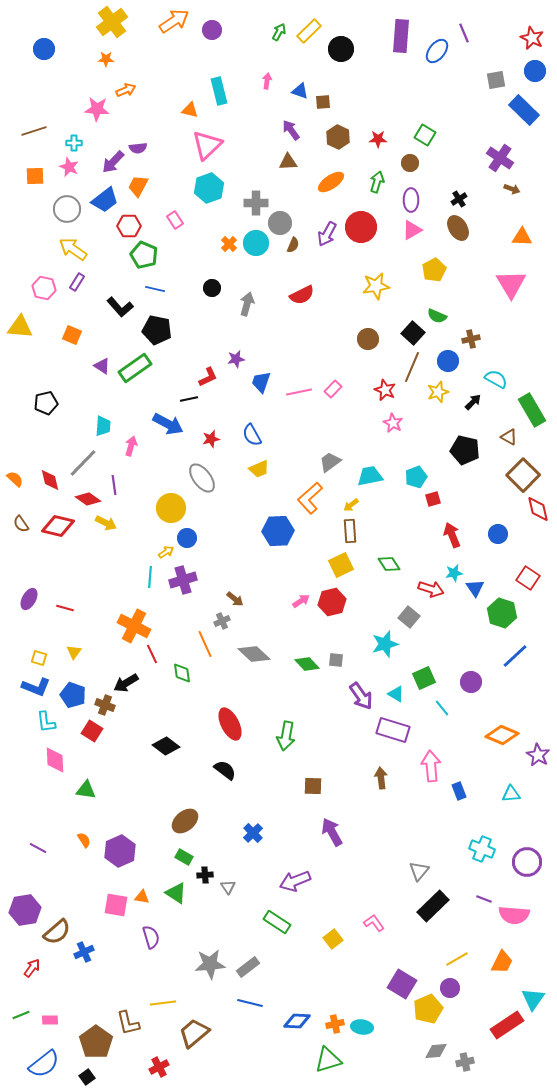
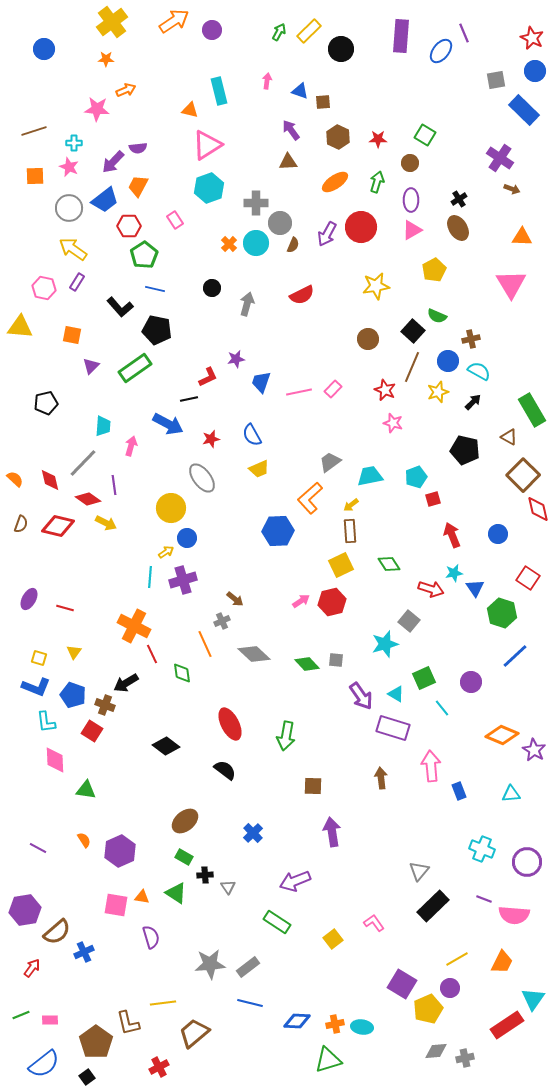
blue ellipse at (437, 51): moved 4 px right
pink triangle at (207, 145): rotated 12 degrees clockwise
orange ellipse at (331, 182): moved 4 px right
gray circle at (67, 209): moved 2 px right, 1 px up
green pentagon at (144, 255): rotated 16 degrees clockwise
black square at (413, 333): moved 2 px up
orange square at (72, 335): rotated 12 degrees counterclockwise
purple triangle at (102, 366): moved 11 px left; rotated 42 degrees clockwise
cyan semicircle at (496, 379): moved 17 px left, 8 px up
pink star at (393, 423): rotated 12 degrees counterclockwise
brown semicircle at (21, 524): rotated 126 degrees counterclockwise
gray square at (409, 617): moved 4 px down
purple rectangle at (393, 730): moved 2 px up
purple star at (538, 755): moved 4 px left, 5 px up
purple arrow at (332, 832): rotated 20 degrees clockwise
gray cross at (465, 1062): moved 4 px up
